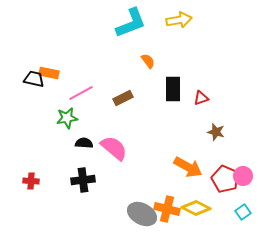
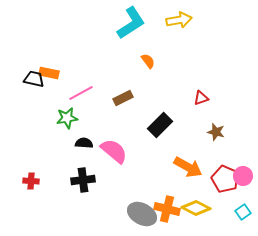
cyan L-shape: rotated 12 degrees counterclockwise
black rectangle: moved 13 px left, 36 px down; rotated 45 degrees clockwise
pink semicircle: moved 3 px down
